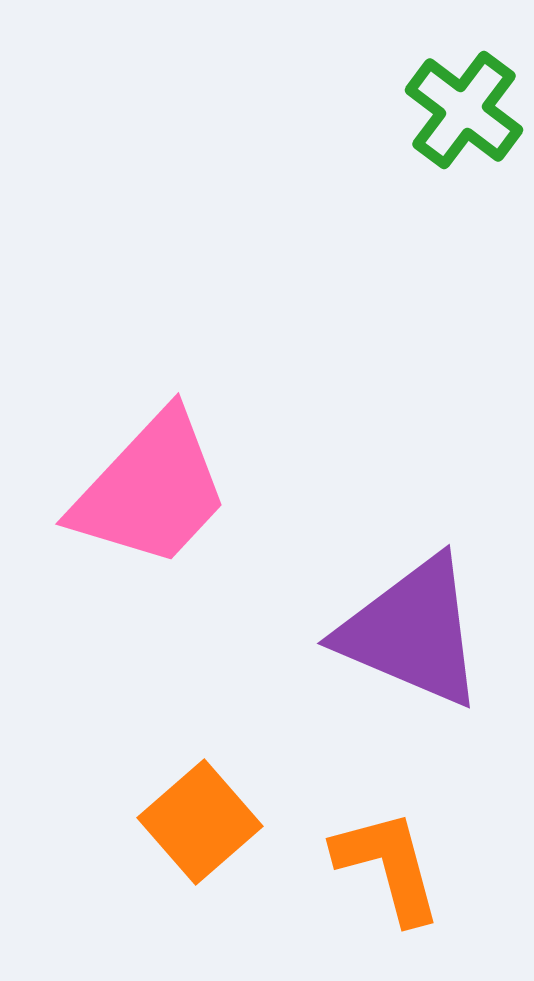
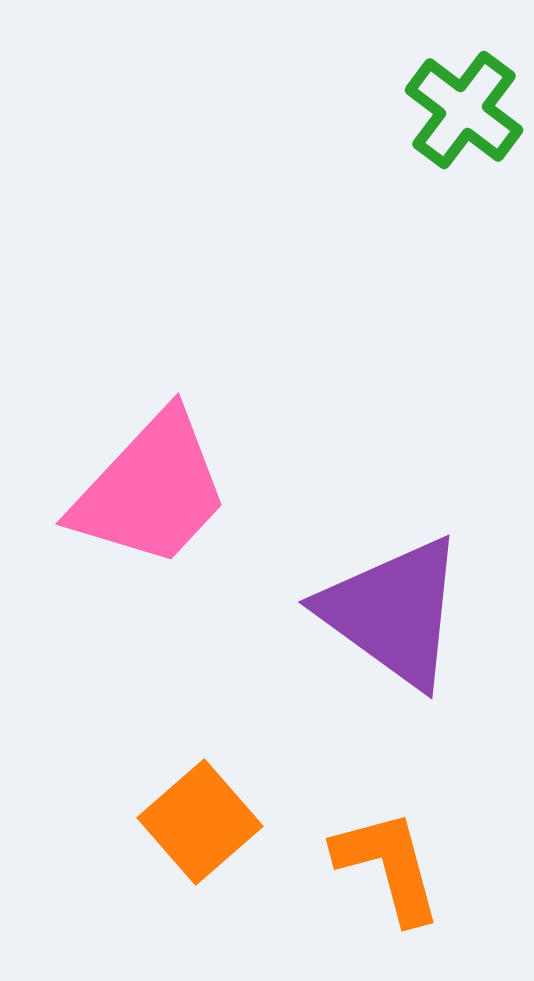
purple triangle: moved 19 px left, 20 px up; rotated 13 degrees clockwise
